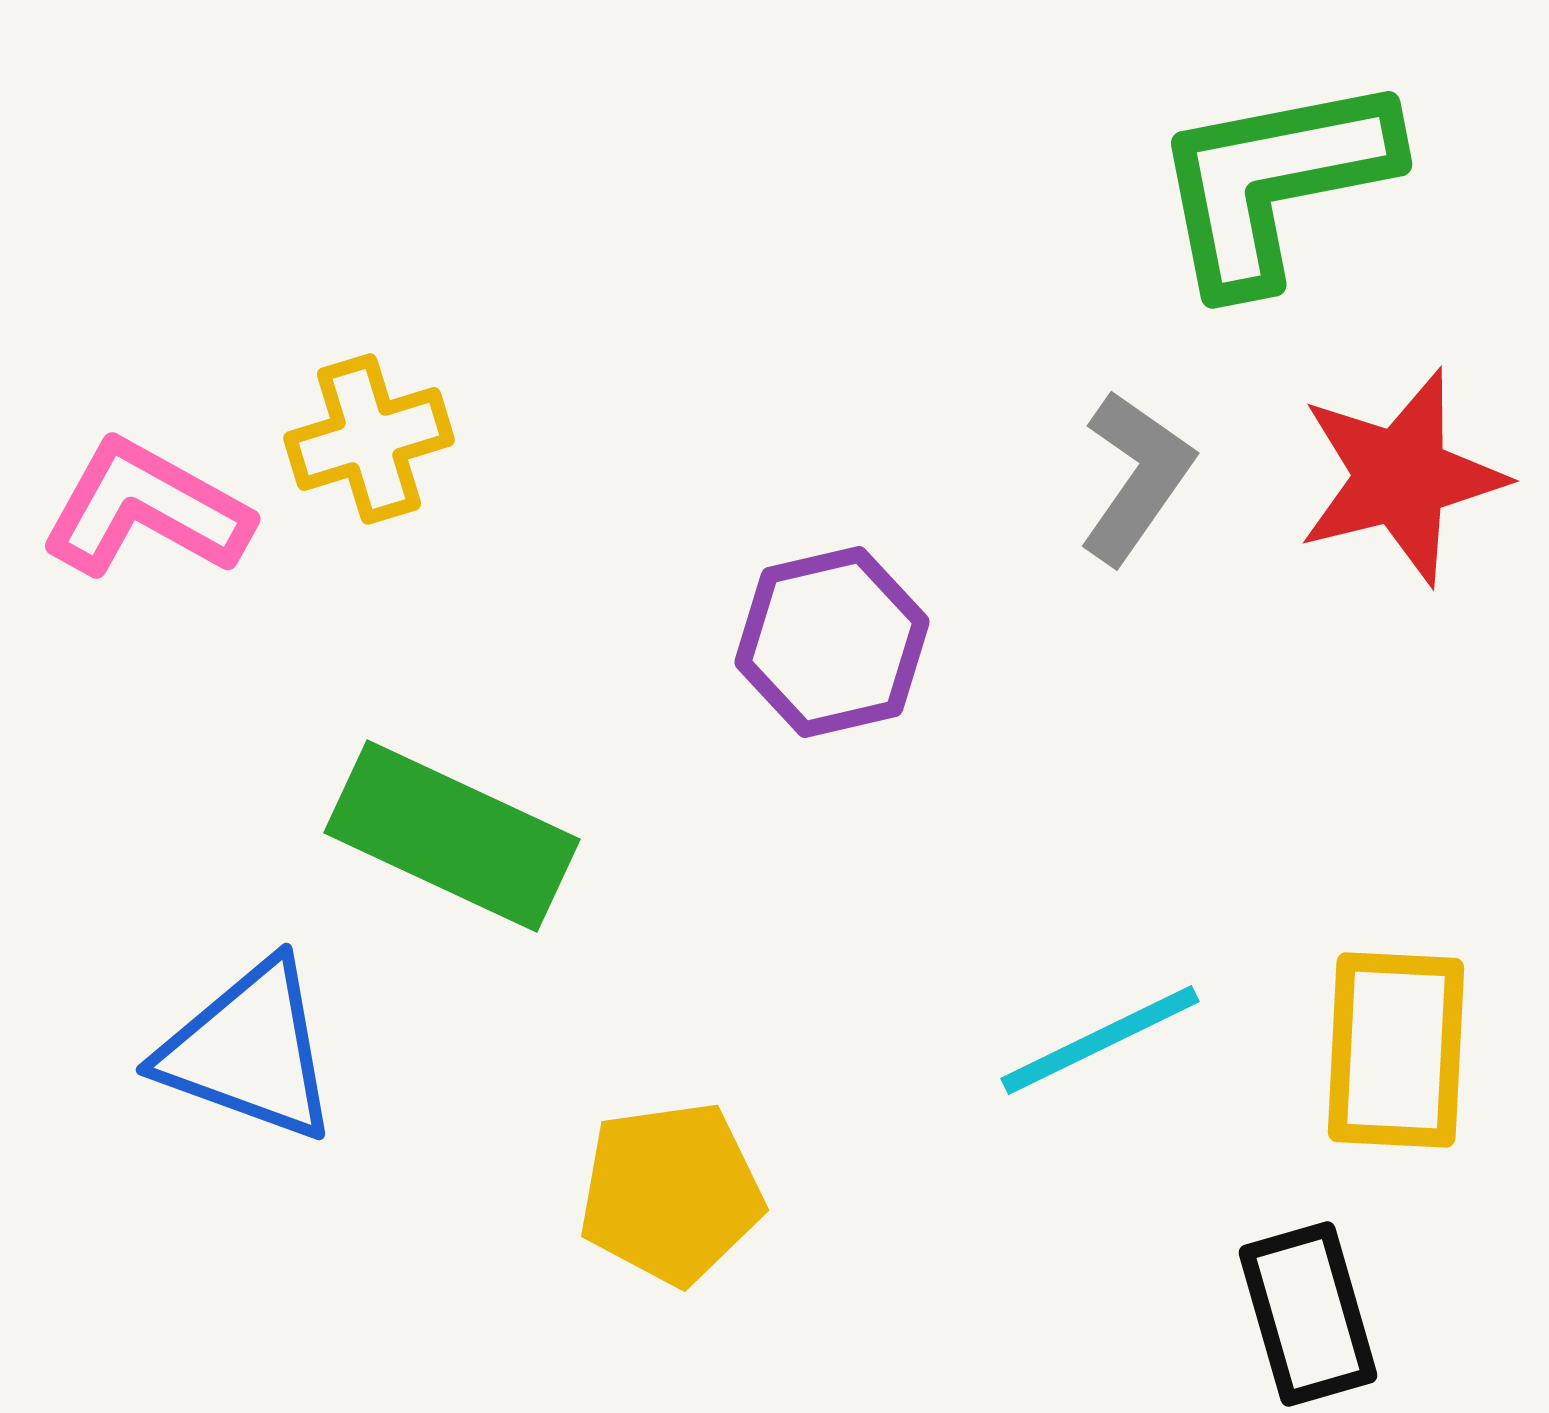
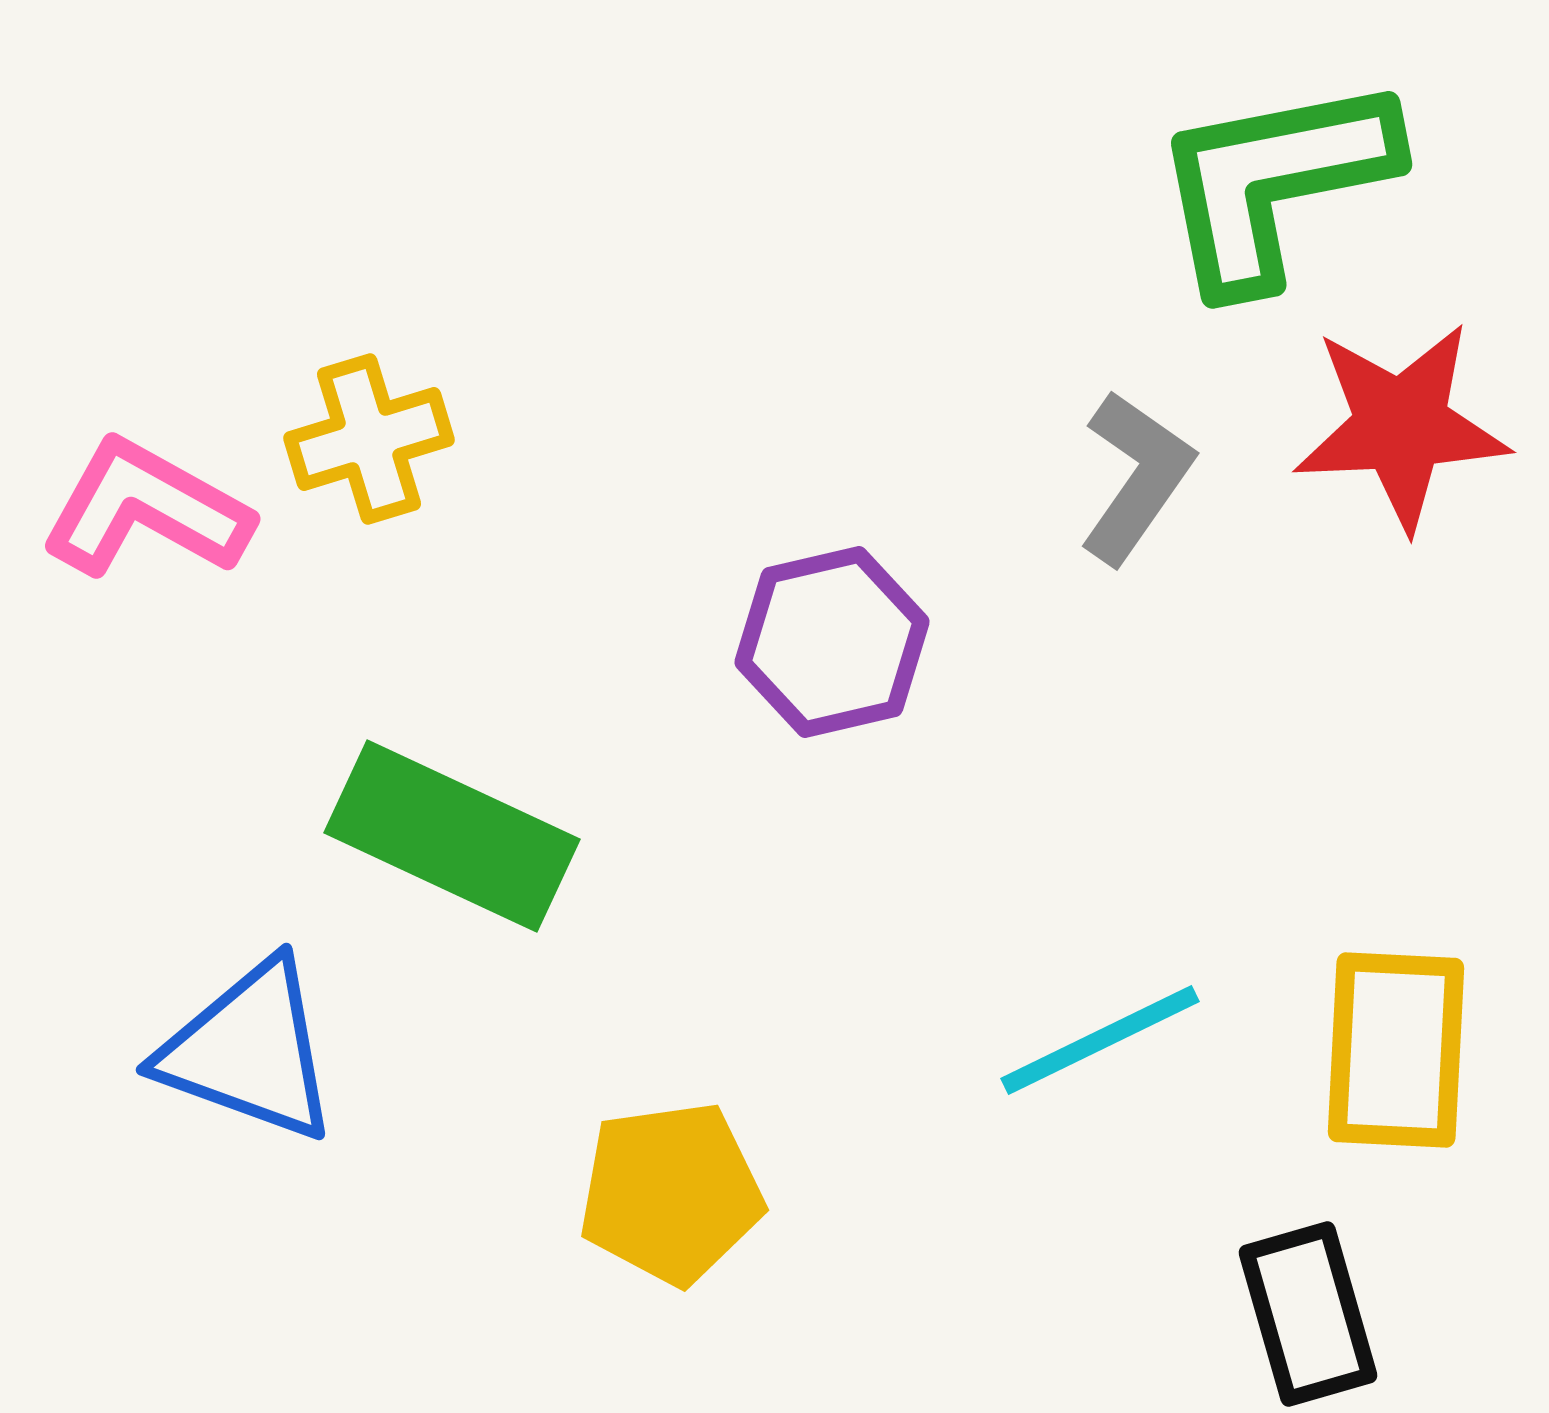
red star: moved 51 px up; rotated 11 degrees clockwise
